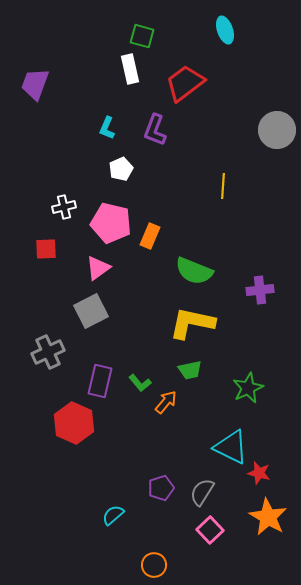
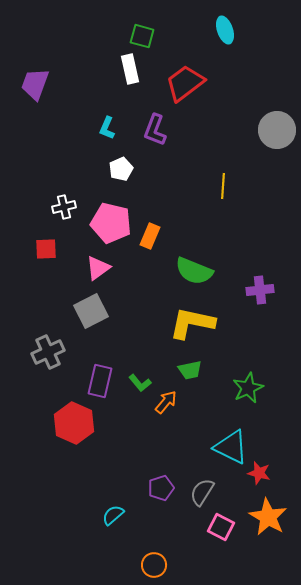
pink square: moved 11 px right, 3 px up; rotated 20 degrees counterclockwise
